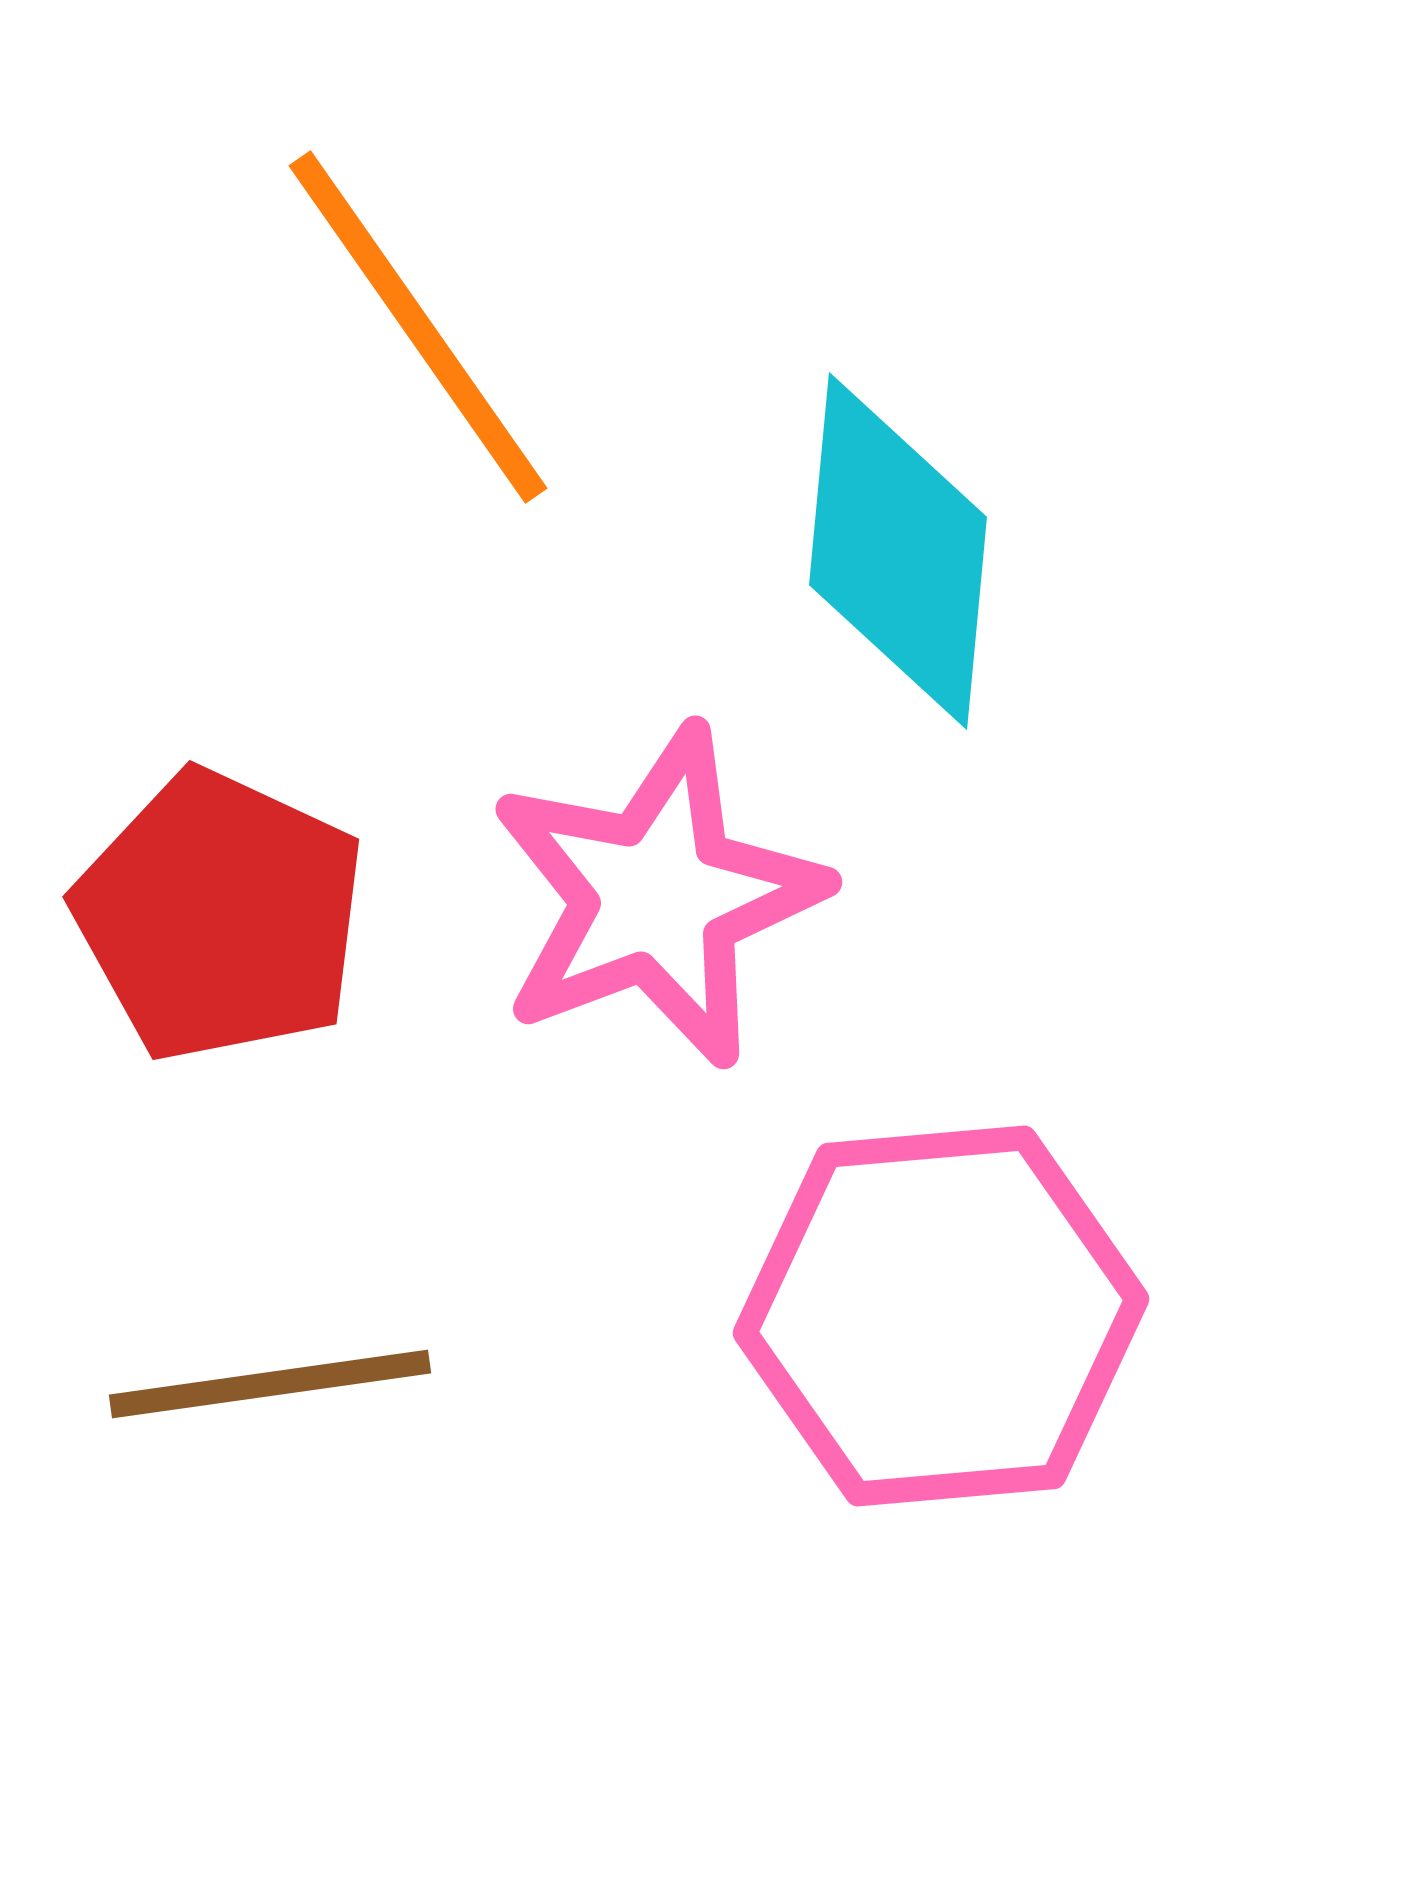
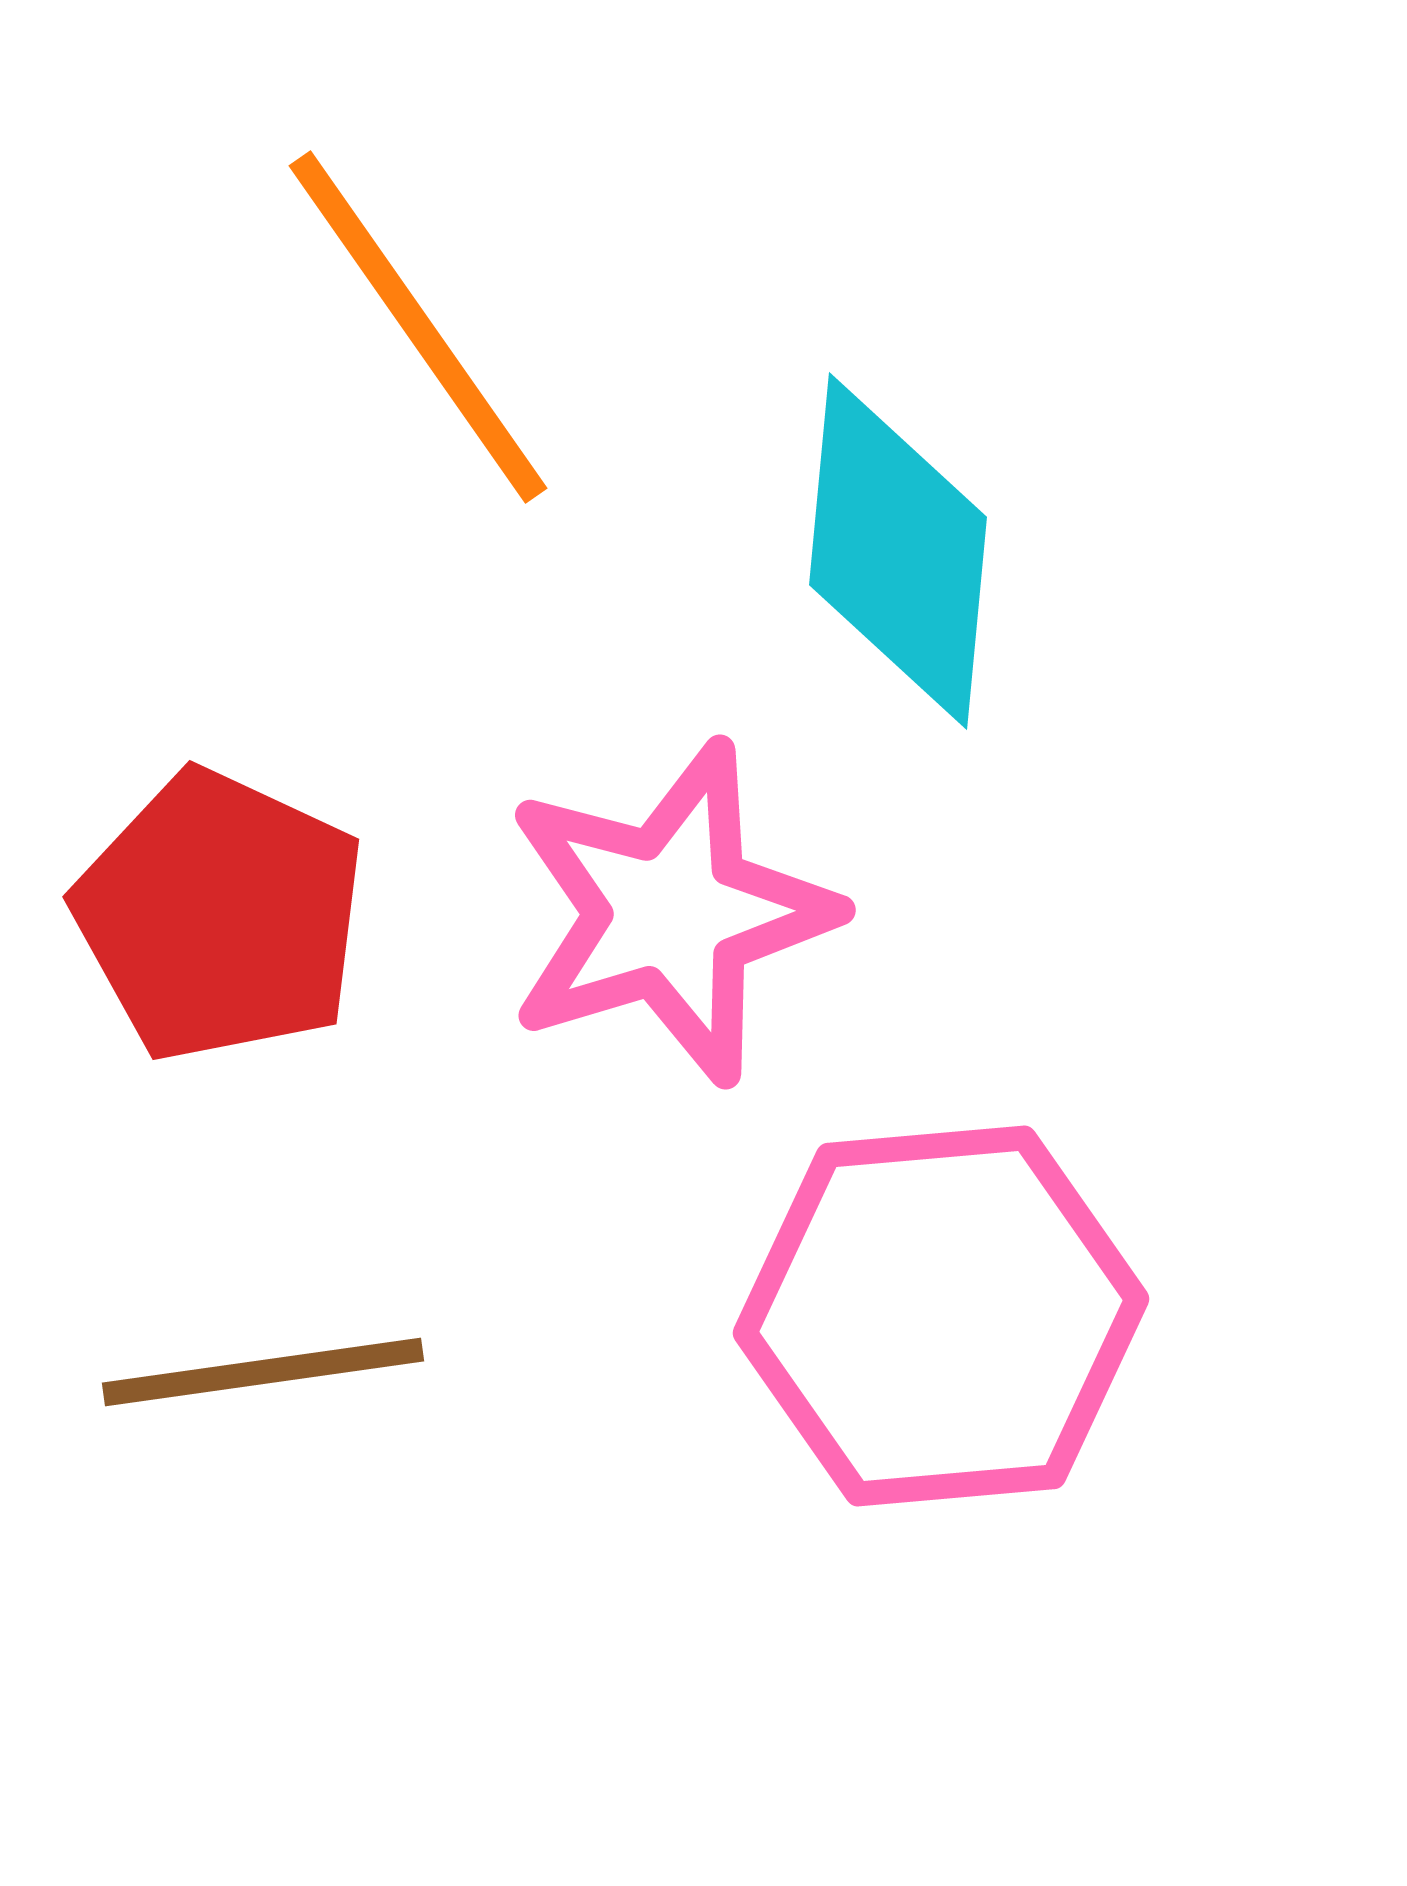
pink star: moved 13 px right, 16 px down; rotated 4 degrees clockwise
brown line: moved 7 px left, 12 px up
